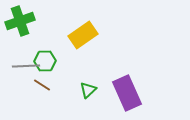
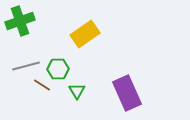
yellow rectangle: moved 2 px right, 1 px up
green hexagon: moved 13 px right, 8 px down
gray line: rotated 12 degrees counterclockwise
green triangle: moved 11 px left, 1 px down; rotated 18 degrees counterclockwise
